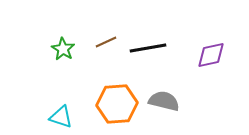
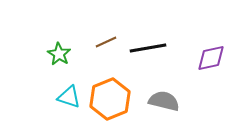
green star: moved 4 px left, 5 px down
purple diamond: moved 3 px down
orange hexagon: moved 7 px left, 5 px up; rotated 18 degrees counterclockwise
cyan triangle: moved 8 px right, 20 px up
